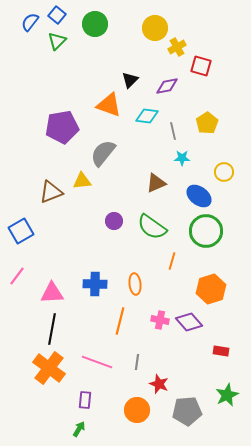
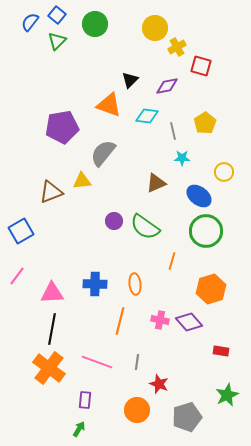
yellow pentagon at (207, 123): moved 2 px left
green semicircle at (152, 227): moved 7 px left
gray pentagon at (187, 411): moved 6 px down; rotated 12 degrees counterclockwise
